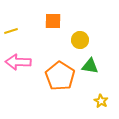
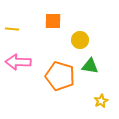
yellow line: moved 1 px right, 2 px up; rotated 24 degrees clockwise
orange pentagon: rotated 16 degrees counterclockwise
yellow star: rotated 16 degrees clockwise
